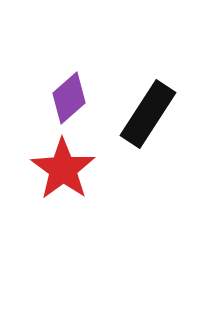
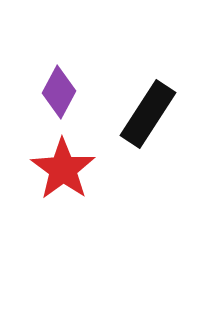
purple diamond: moved 10 px left, 6 px up; rotated 21 degrees counterclockwise
